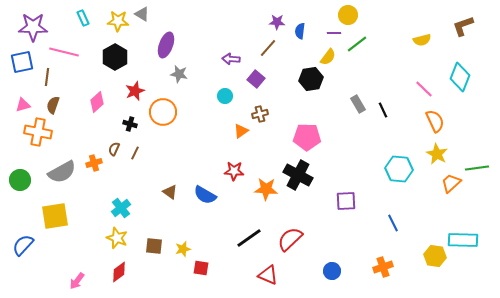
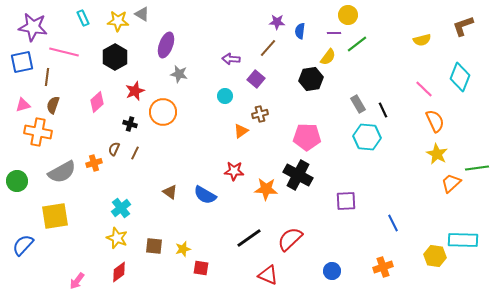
purple star at (33, 27): rotated 8 degrees clockwise
cyan hexagon at (399, 169): moved 32 px left, 32 px up
green circle at (20, 180): moved 3 px left, 1 px down
